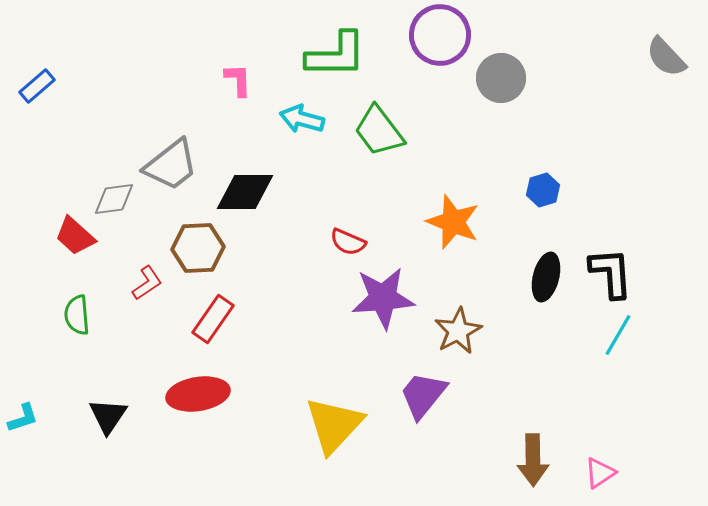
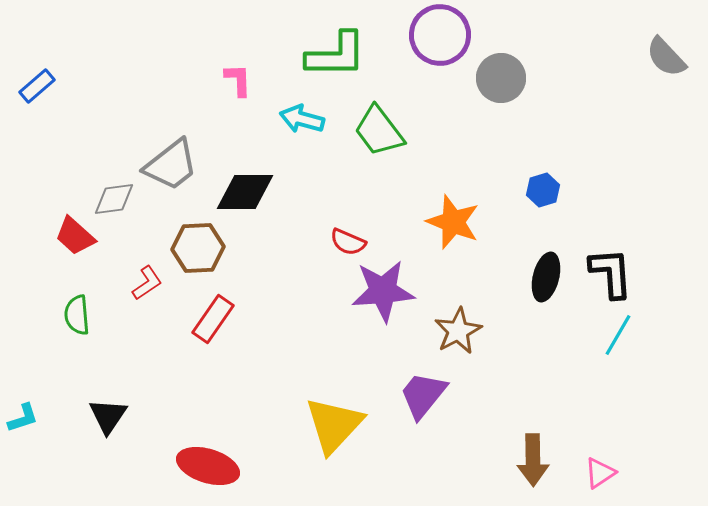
purple star: moved 7 px up
red ellipse: moved 10 px right, 72 px down; rotated 26 degrees clockwise
